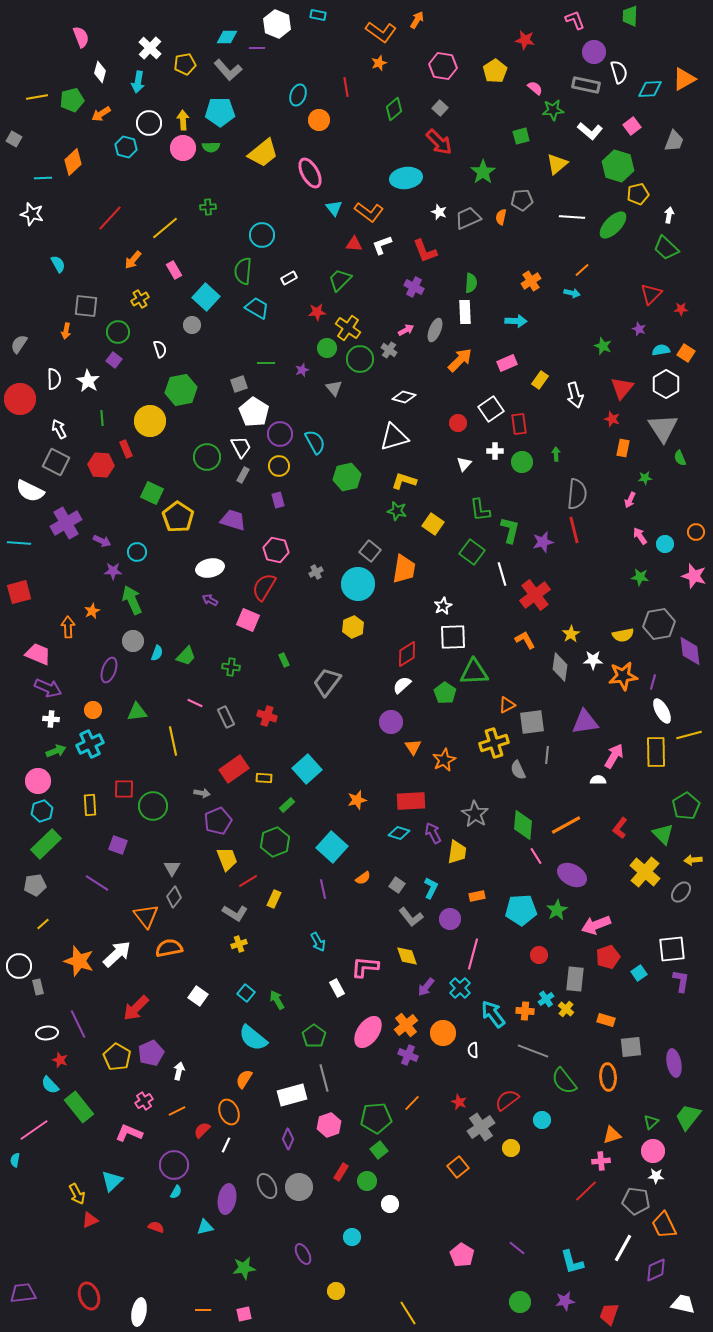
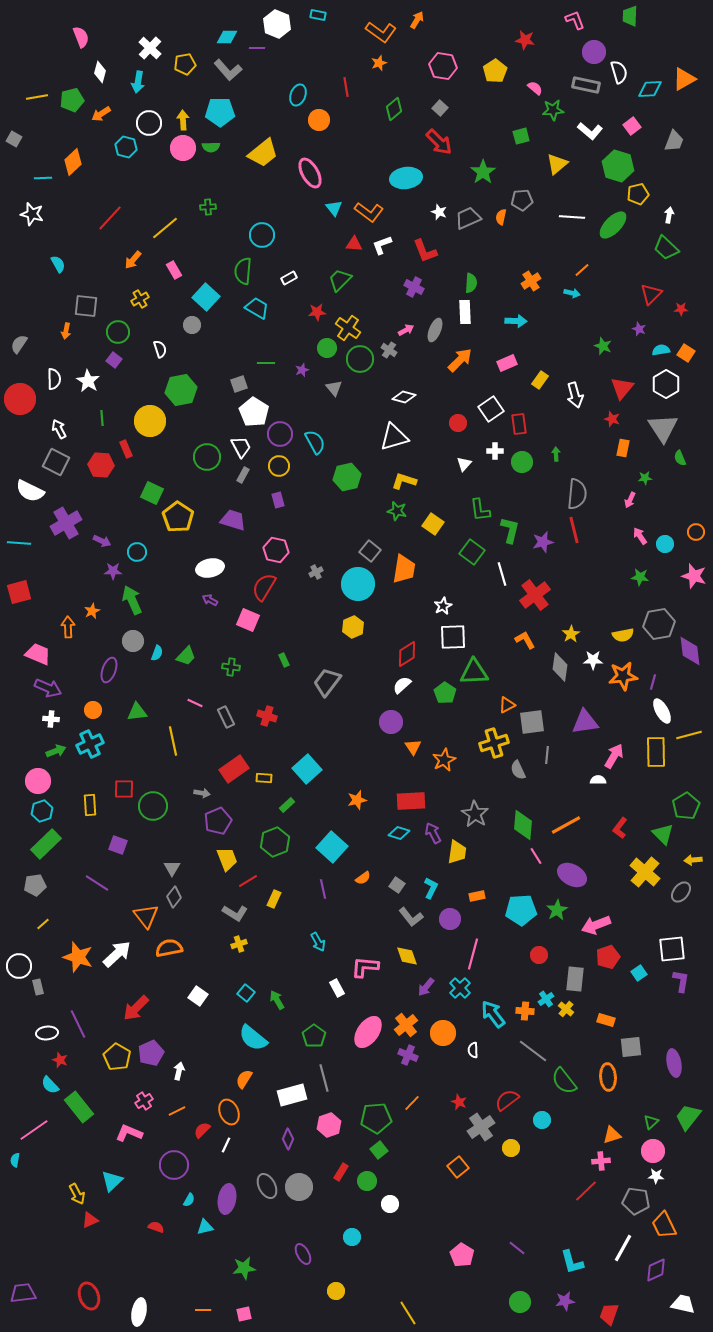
orange star at (79, 961): moved 1 px left, 4 px up
gray line at (533, 1051): rotated 16 degrees clockwise
cyan semicircle at (176, 1192): moved 13 px right, 8 px down
